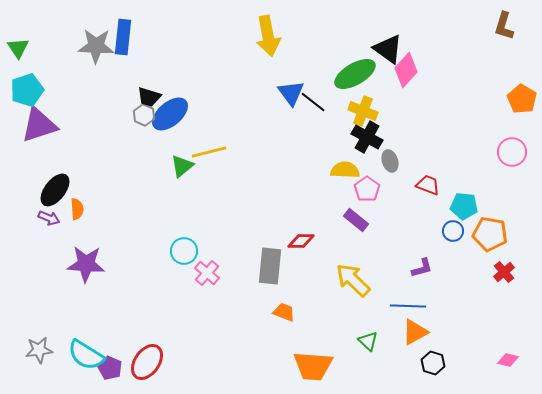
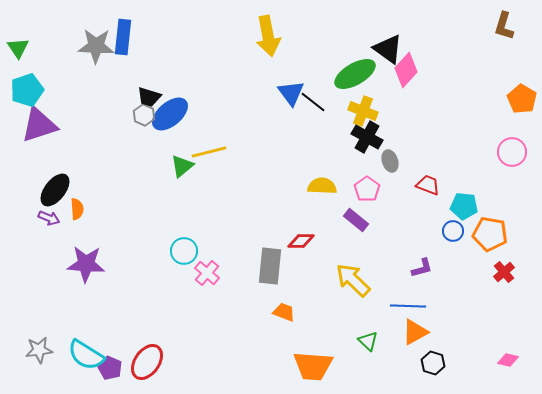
yellow semicircle at (345, 170): moved 23 px left, 16 px down
